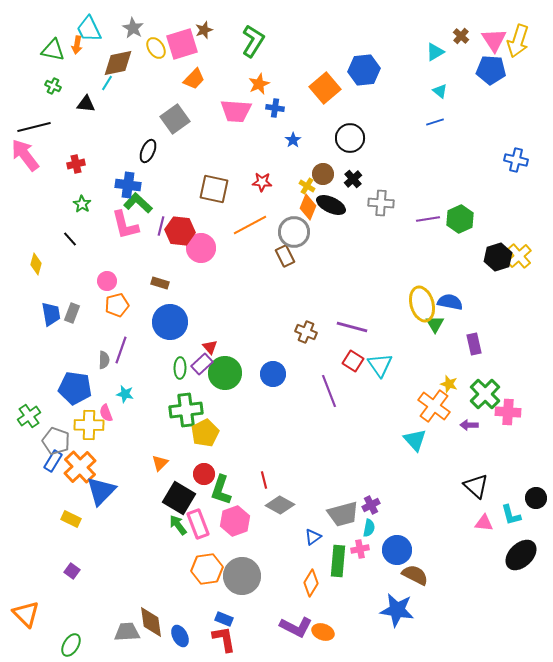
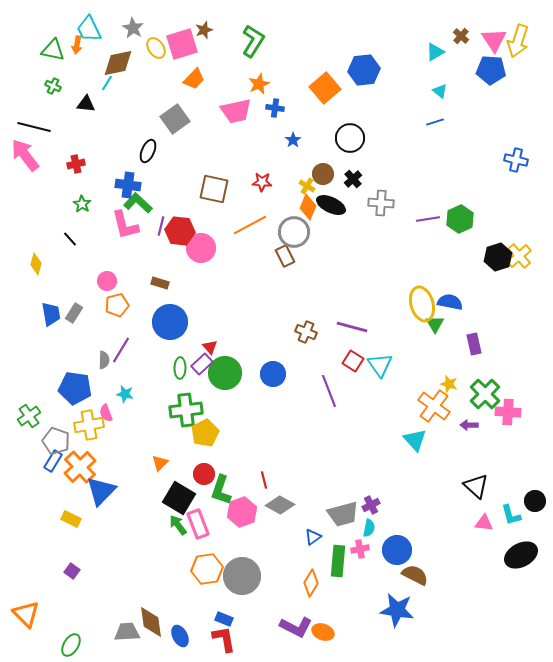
pink trapezoid at (236, 111): rotated 16 degrees counterclockwise
black line at (34, 127): rotated 28 degrees clockwise
gray rectangle at (72, 313): moved 2 px right; rotated 12 degrees clockwise
purple line at (121, 350): rotated 12 degrees clockwise
yellow cross at (89, 425): rotated 12 degrees counterclockwise
black circle at (536, 498): moved 1 px left, 3 px down
pink hexagon at (235, 521): moved 7 px right, 9 px up
black ellipse at (521, 555): rotated 16 degrees clockwise
